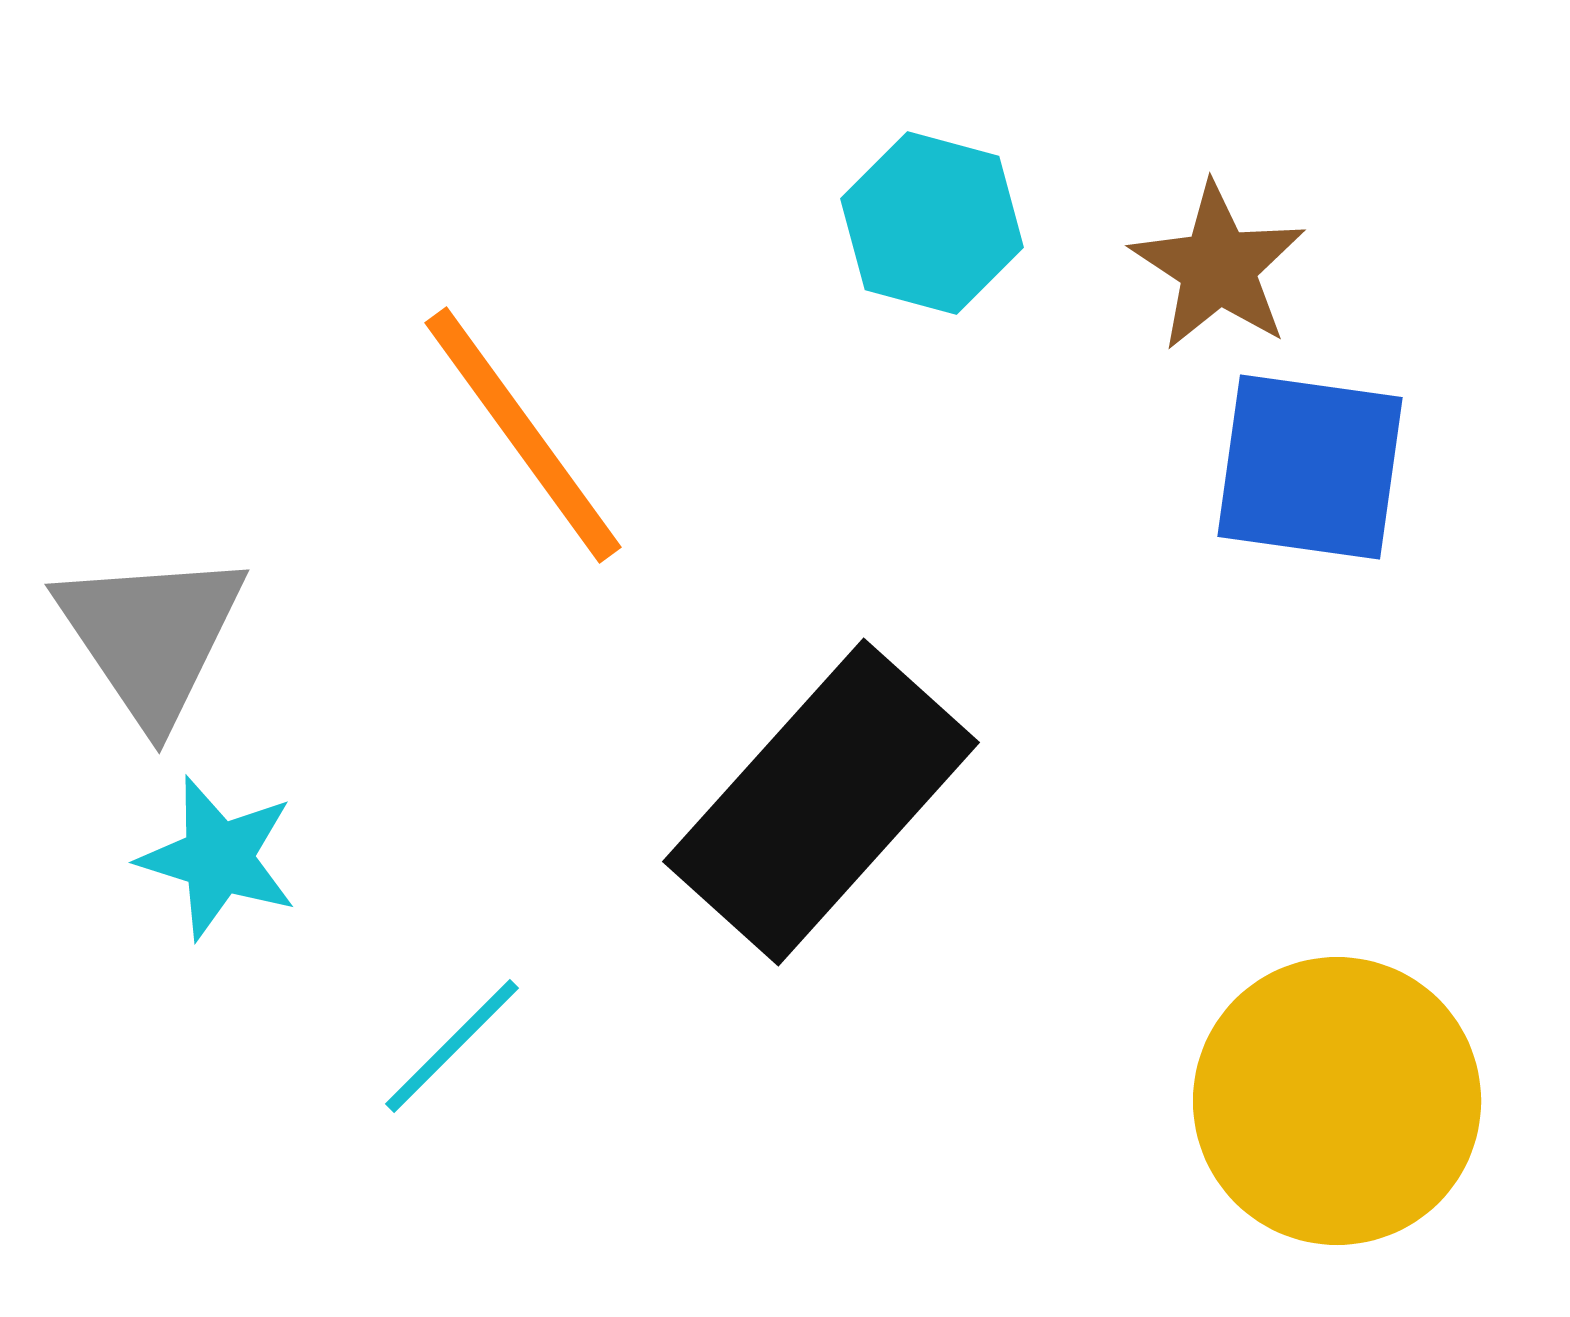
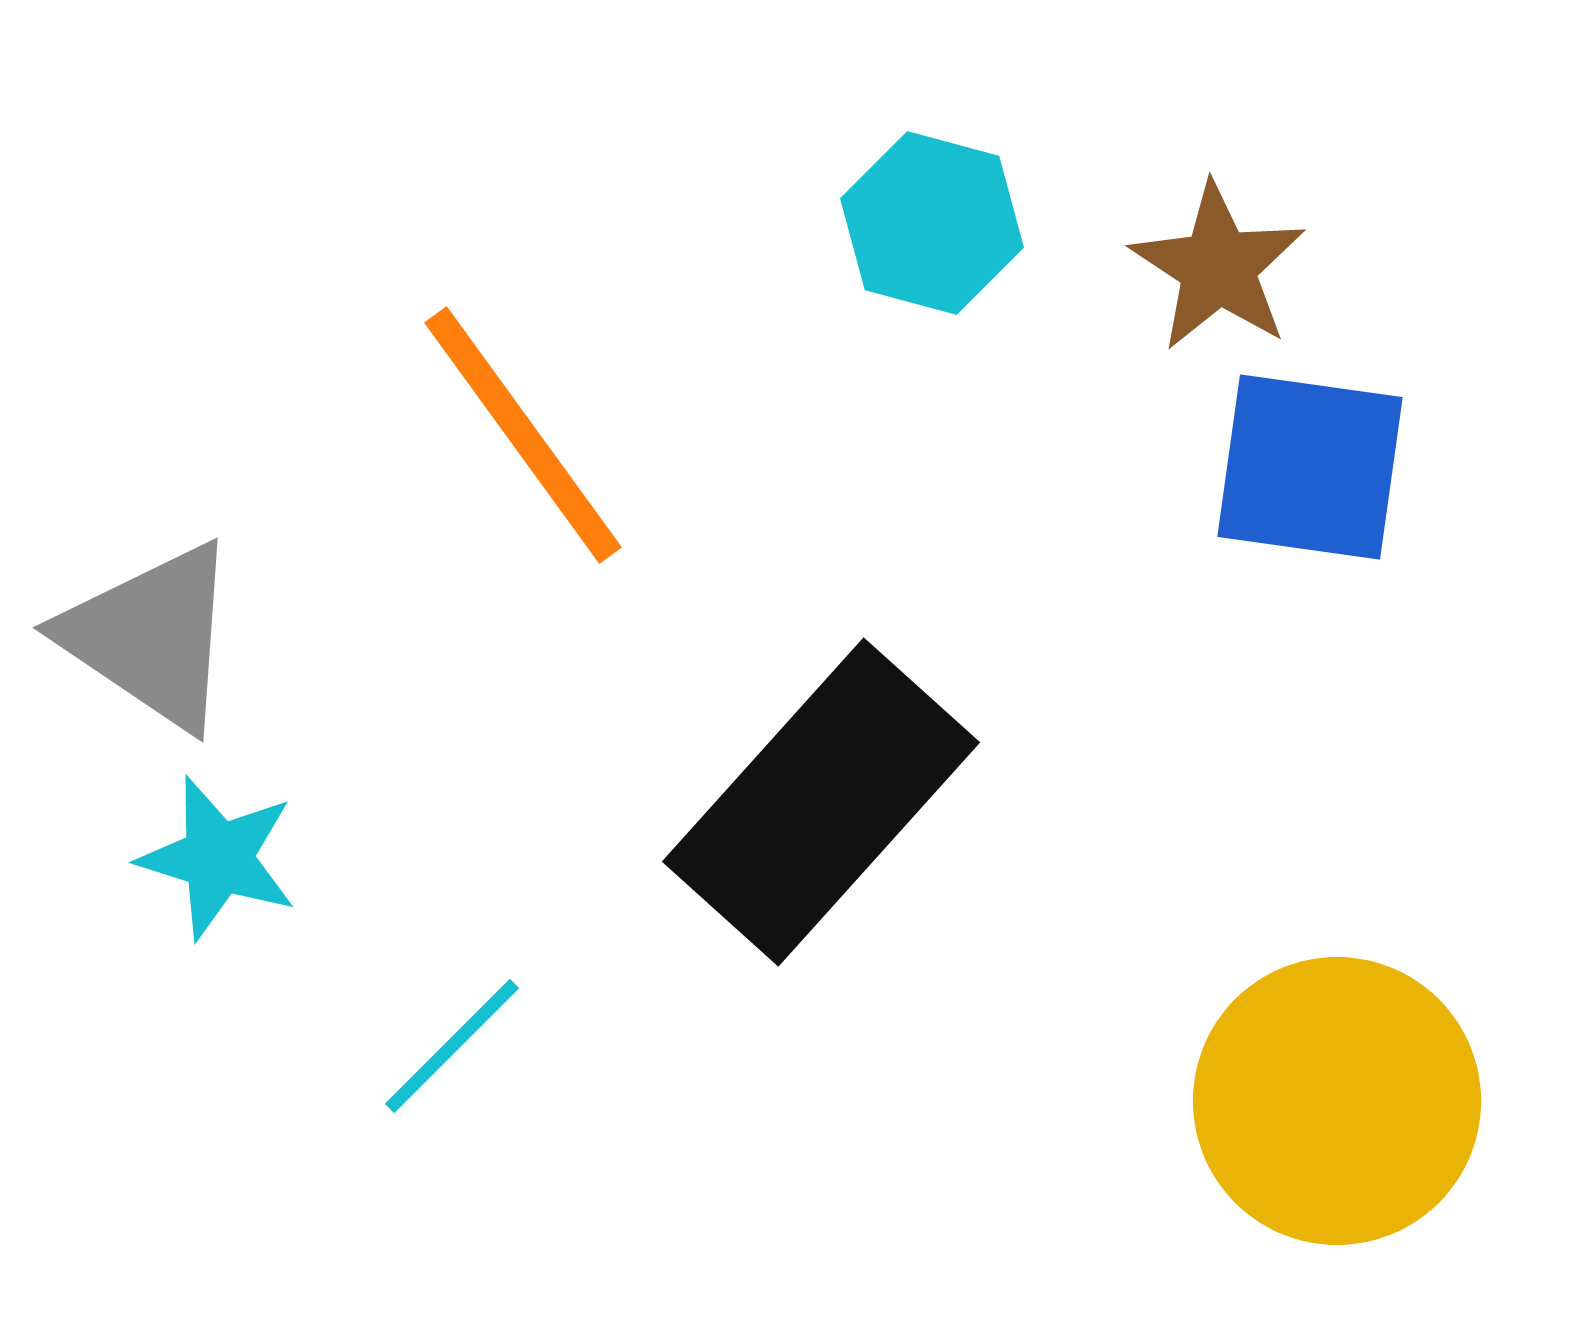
gray triangle: rotated 22 degrees counterclockwise
